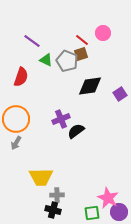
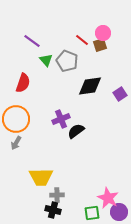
brown square: moved 19 px right, 9 px up
green triangle: rotated 24 degrees clockwise
red semicircle: moved 2 px right, 6 px down
